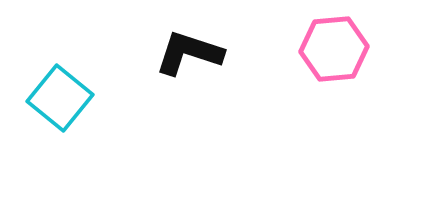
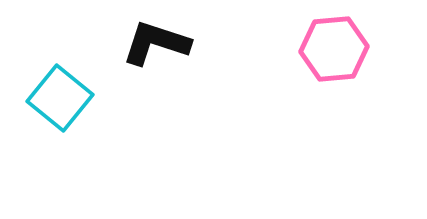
black L-shape: moved 33 px left, 10 px up
